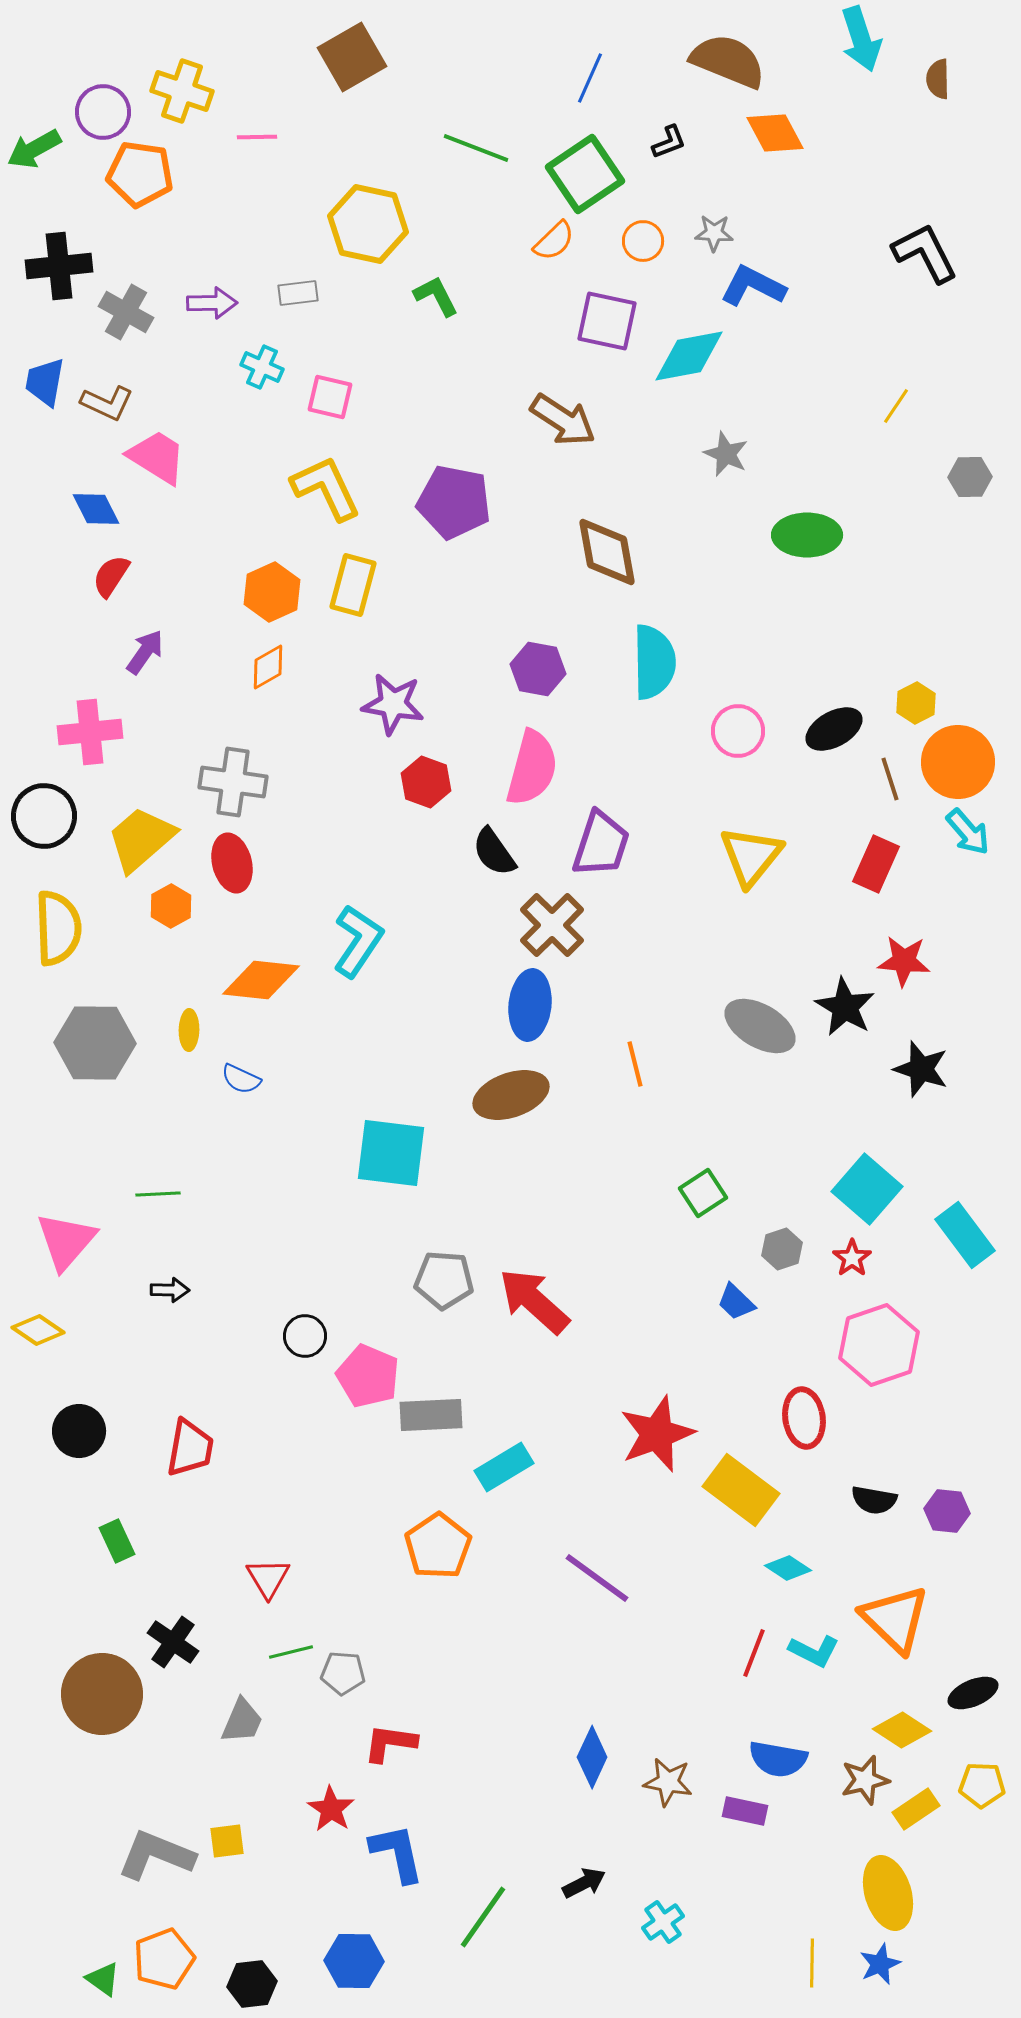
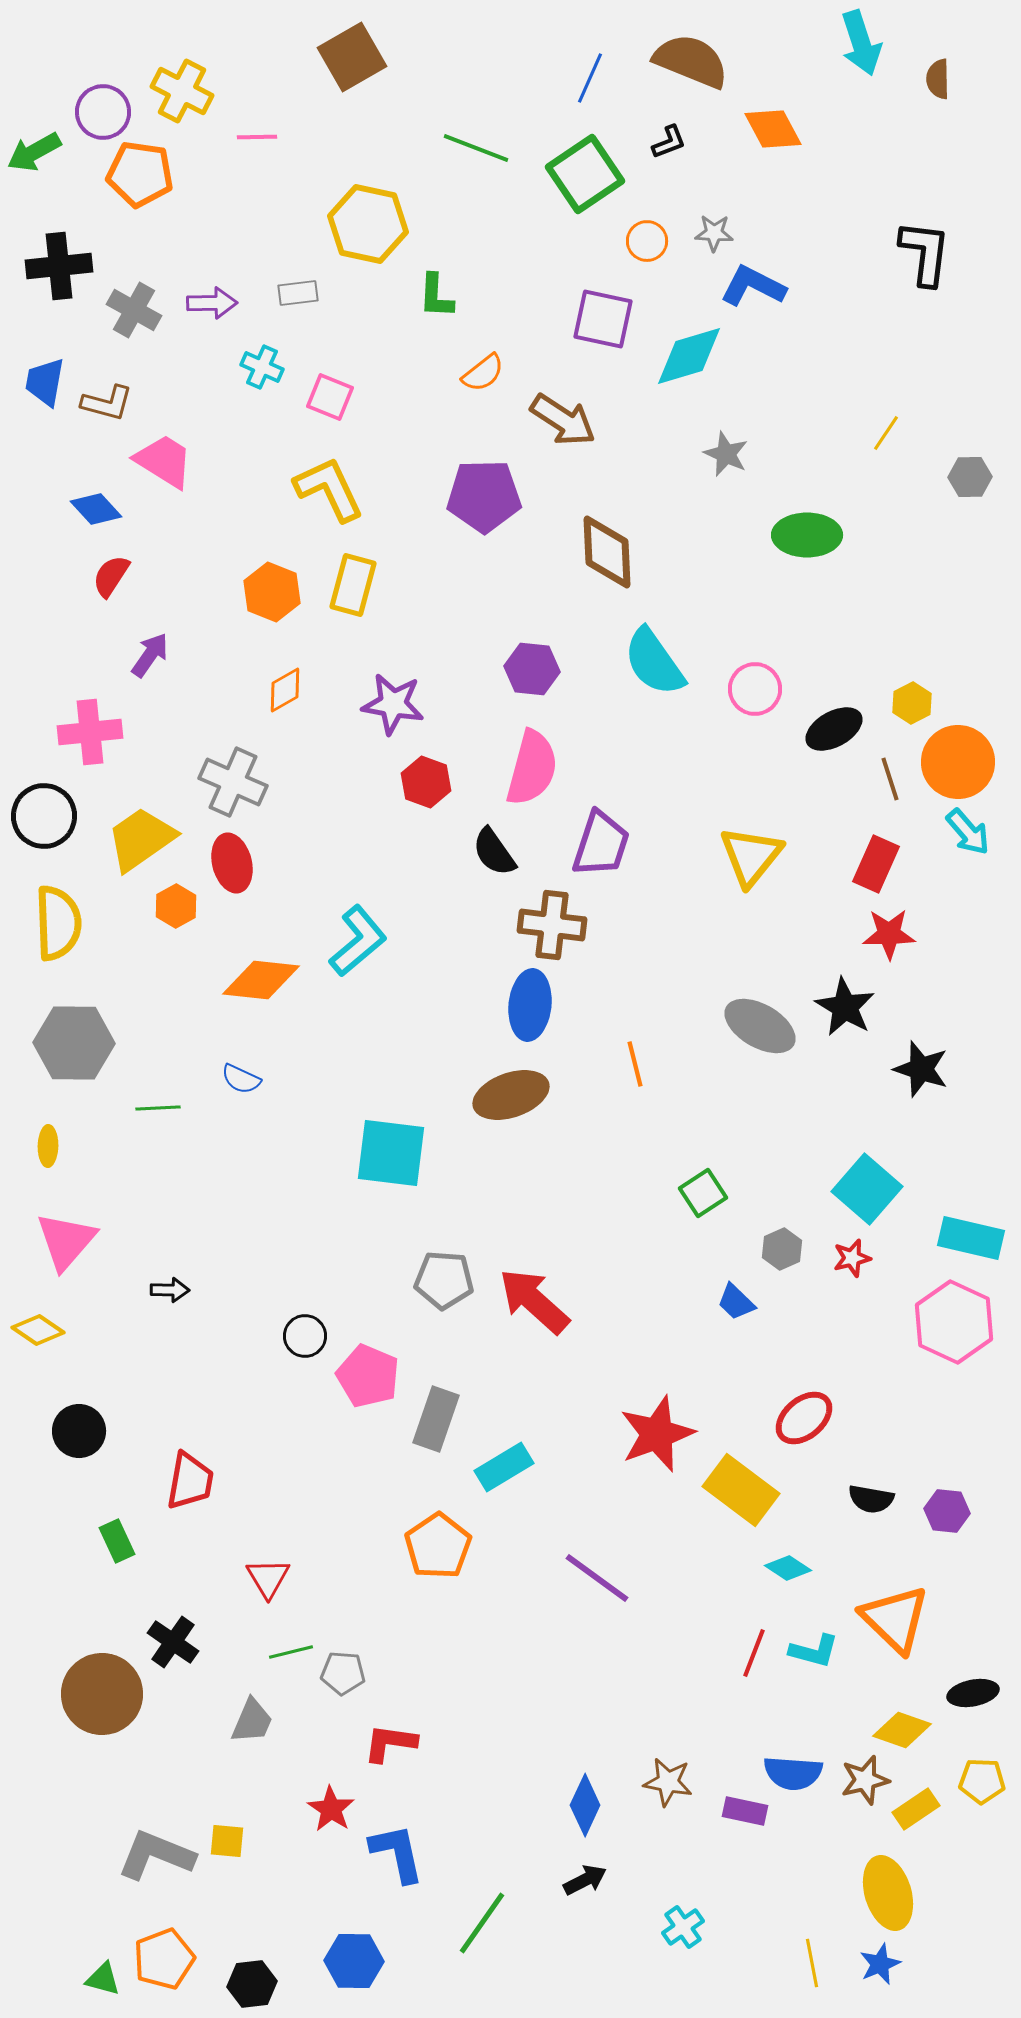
cyan arrow at (861, 39): moved 4 px down
brown semicircle at (728, 61): moved 37 px left
yellow cross at (182, 91): rotated 8 degrees clockwise
orange diamond at (775, 133): moved 2 px left, 4 px up
green arrow at (34, 149): moved 3 px down
orange semicircle at (554, 241): moved 71 px left, 132 px down; rotated 6 degrees clockwise
orange circle at (643, 241): moved 4 px right
black L-shape at (925, 253): rotated 34 degrees clockwise
green L-shape at (436, 296): rotated 150 degrees counterclockwise
gray cross at (126, 312): moved 8 px right, 2 px up
purple square at (607, 321): moved 4 px left, 2 px up
cyan diamond at (689, 356): rotated 6 degrees counterclockwise
pink square at (330, 397): rotated 9 degrees clockwise
brown L-shape at (107, 403): rotated 10 degrees counterclockwise
yellow line at (896, 406): moved 10 px left, 27 px down
pink trapezoid at (157, 457): moved 7 px right, 4 px down
yellow L-shape at (326, 488): moved 3 px right, 1 px down
purple pentagon at (454, 502): moved 30 px right, 6 px up; rotated 12 degrees counterclockwise
blue diamond at (96, 509): rotated 15 degrees counterclockwise
brown diamond at (607, 552): rotated 8 degrees clockwise
orange hexagon at (272, 592): rotated 14 degrees counterclockwise
purple arrow at (145, 652): moved 5 px right, 3 px down
cyan semicircle at (654, 662): rotated 146 degrees clockwise
orange diamond at (268, 667): moved 17 px right, 23 px down
purple hexagon at (538, 669): moved 6 px left; rotated 4 degrees counterclockwise
yellow hexagon at (916, 703): moved 4 px left
pink circle at (738, 731): moved 17 px right, 42 px up
gray cross at (233, 782): rotated 16 degrees clockwise
yellow trapezoid at (141, 839): rotated 6 degrees clockwise
orange hexagon at (171, 906): moved 5 px right
brown cross at (552, 925): rotated 38 degrees counterclockwise
yellow semicircle at (58, 928): moved 5 px up
cyan L-shape at (358, 941): rotated 16 degrees clockwise
red star at (904, 961): moved 15 px left, 27 px up; rotated 6 degrees counterclockwise
yellow ellipse at (189, 1030): moved 141 px left, 116 px down
gray hexagon at (95, 1043): moved 21 px left
green line at (158, 1194): moved 86 px up
cyan rectangle at (965, 1235): moved 6 px right, 3 px down; rotated 40 degrees counterclockwise
gray hexagon at (782, 1249): rotated 6 degrees counterclockwise
red star at (852, 1258): rotated 21 degrees clockwise
pink hexagon at (879, 1345): moved 75 px right, 23 px up; rotated 16 degrees counterclockwise
gray rectangle at (431, 1415): moved 5 px right, 4 px down; rotated 68 degrees counterclockwise
red ellipse at (804, 1418): rotated 58 degrees clockwise
red trapezoid at (190, 1448): moved 33 px down
black semicircle at (874, 1500): moved 3 px left, 1 px up
cyan L-shape at (814, 1651): rotated 12 degrees counterclockwise
black ellipse at (973, 1693): rotated 12 degrees clockwise
gray trapezoid at (242, 1721): moved 10 px right
yellow diamond at (902, 1730): rotated 14 degrees counterclockwise
blue diamond at (592, 1757): moved 7 px left, 48 px down
blue semicircle at (778, 1759): moved 15 px right, 14 px down; rotated 6 degrees counterclockwise
yellow pentagon at (982, 1785): moved 4 px up
yellow square at (227, 1841): rotated 12 degrees clockwise
black arrow at (584, 1883): moved 1 px right, 3 px up
green line at (483, 1917): moved 1 px left, 6 px down
cyan cross at (663, 1922): moved 20 px right, 5 px down
yellow line at (812, 1963): rotated 12 degrees counterclockwise
green triangle at (103, 1979): rotated 21 degrees counterclockwise
